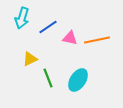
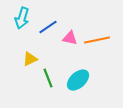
cyan ellipse: rotated 15 degrees clockwise
